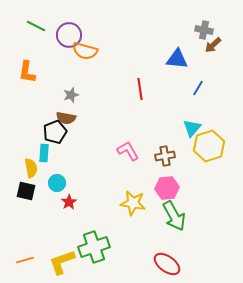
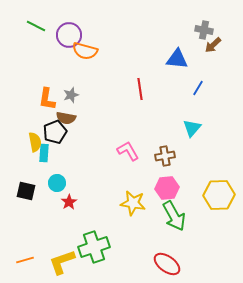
orange L-shape: moved 20 px right, 27 px down
yellow hexagon: moved 10 px right, 49 px down; rotated 16 degrees clockwise
yellow semicircle: moved 4 px right, 26 px up
